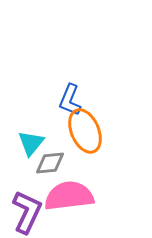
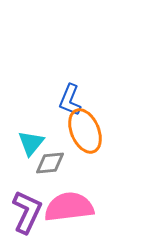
pink semicircle: moved 11 px down
